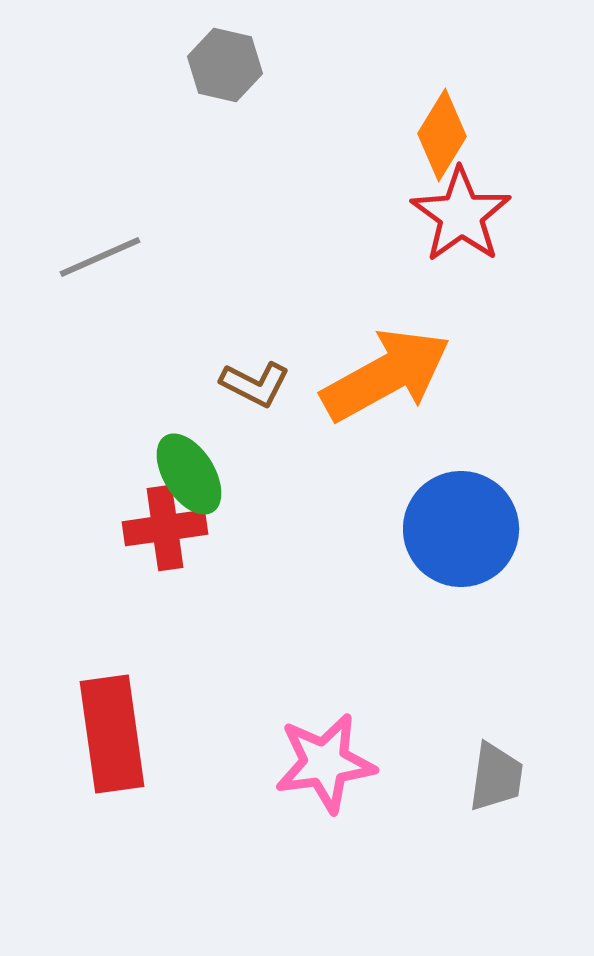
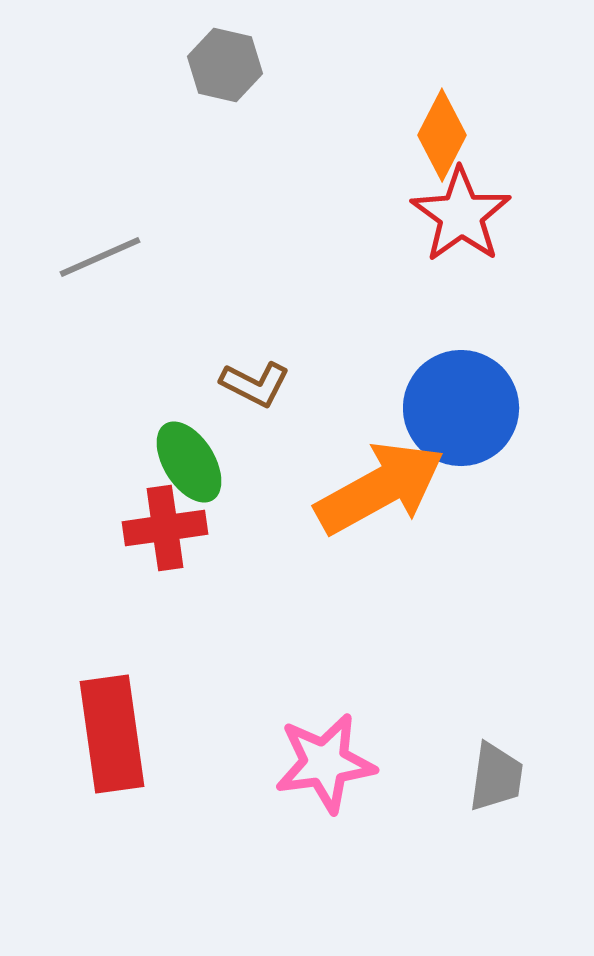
orange diamond: rotated 4 degrees counterclockwise
orange arrow: moved 6 px left, 113 px down
green ellipse: moved 12 px up
blue circle: moved 121 px up
